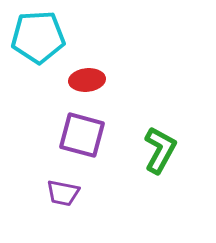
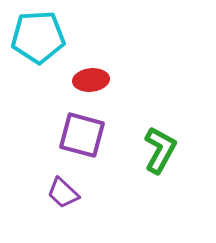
red ellipse: moved 4 px right
purple trapezoid: rotated 32 degrees clockwise
